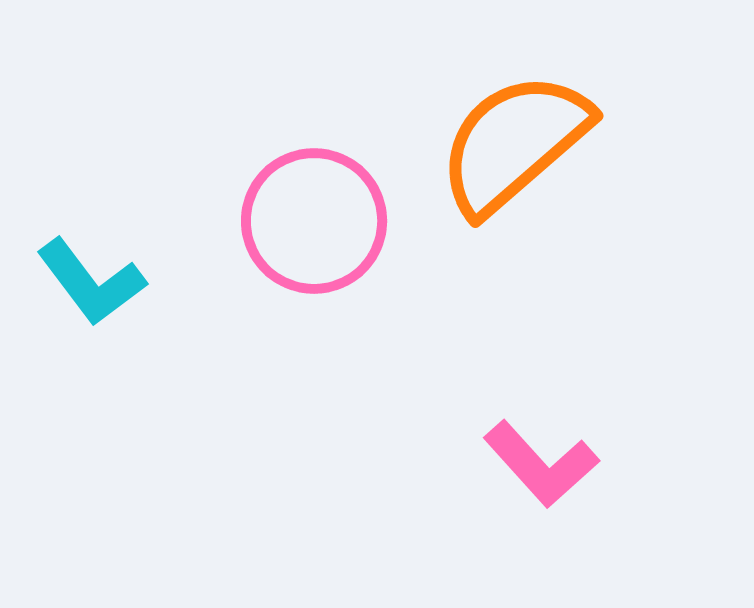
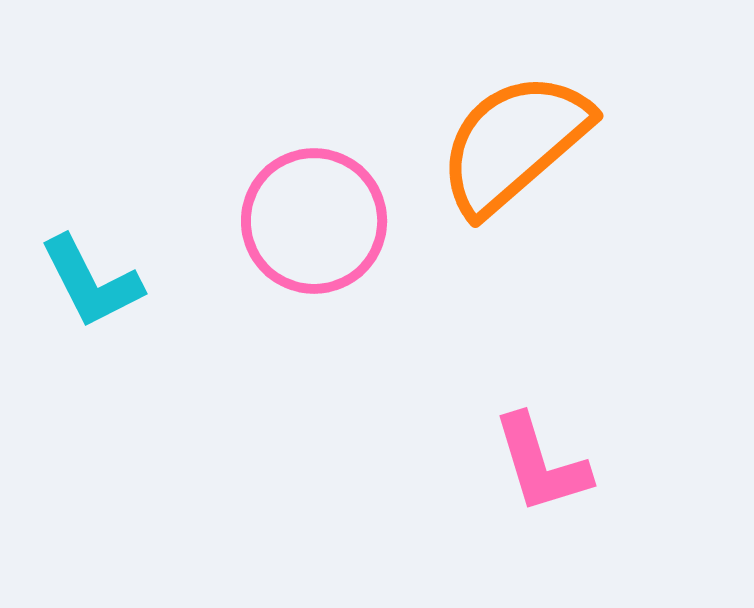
cyan L-shape: rotated 10 degrees clockwise
pink L-shape: rotated 25 degrees clockwise
